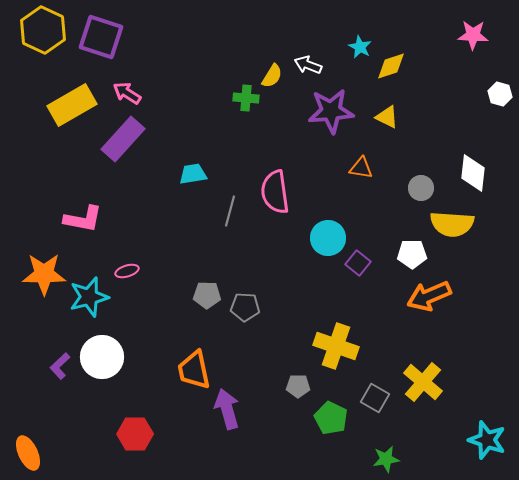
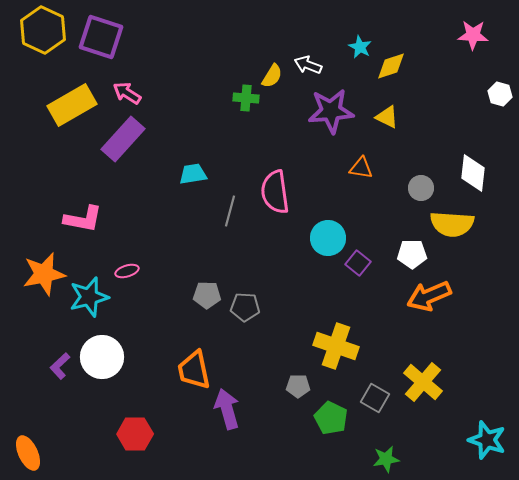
orange star at (44, 274): rotated 12 degrees counterclockwise
